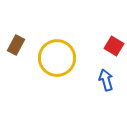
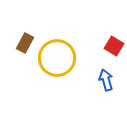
brown rectangle: moved 9 px right, 2 px up
